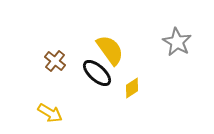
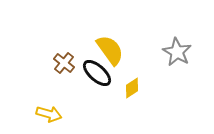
gray star: moved 10 px down
brown cross: moved 9 px right, 2 px down
yellow arrow: moved 1 px left, 1 px down; rotated 15 degrees counterclockwise
